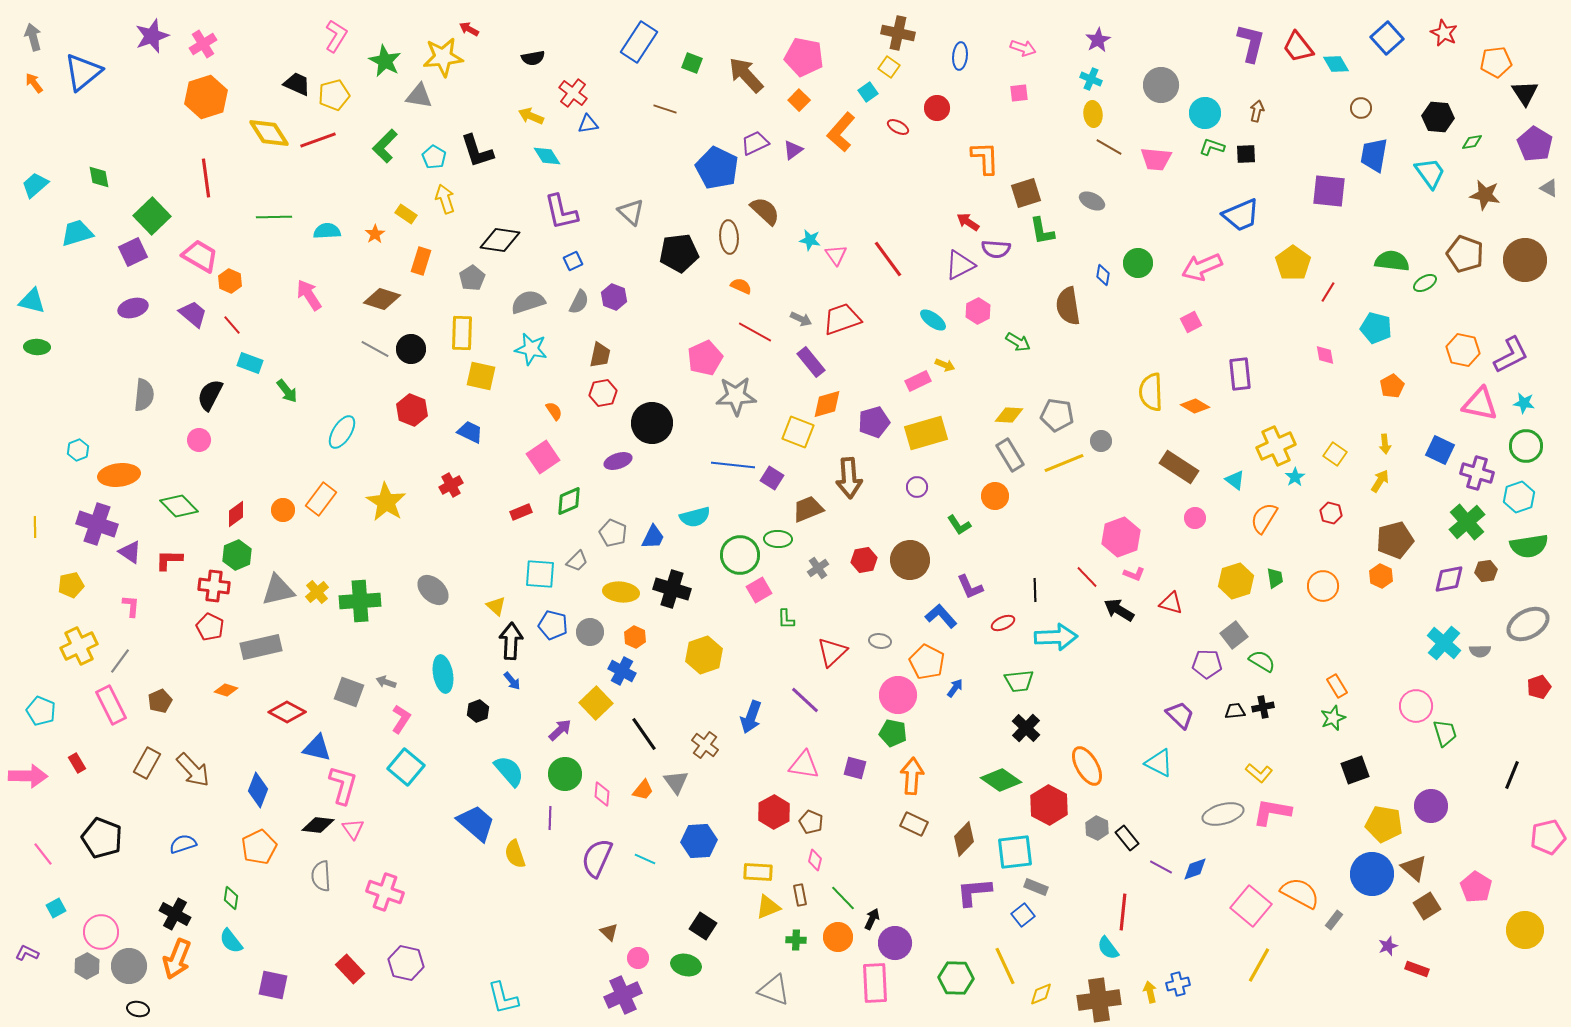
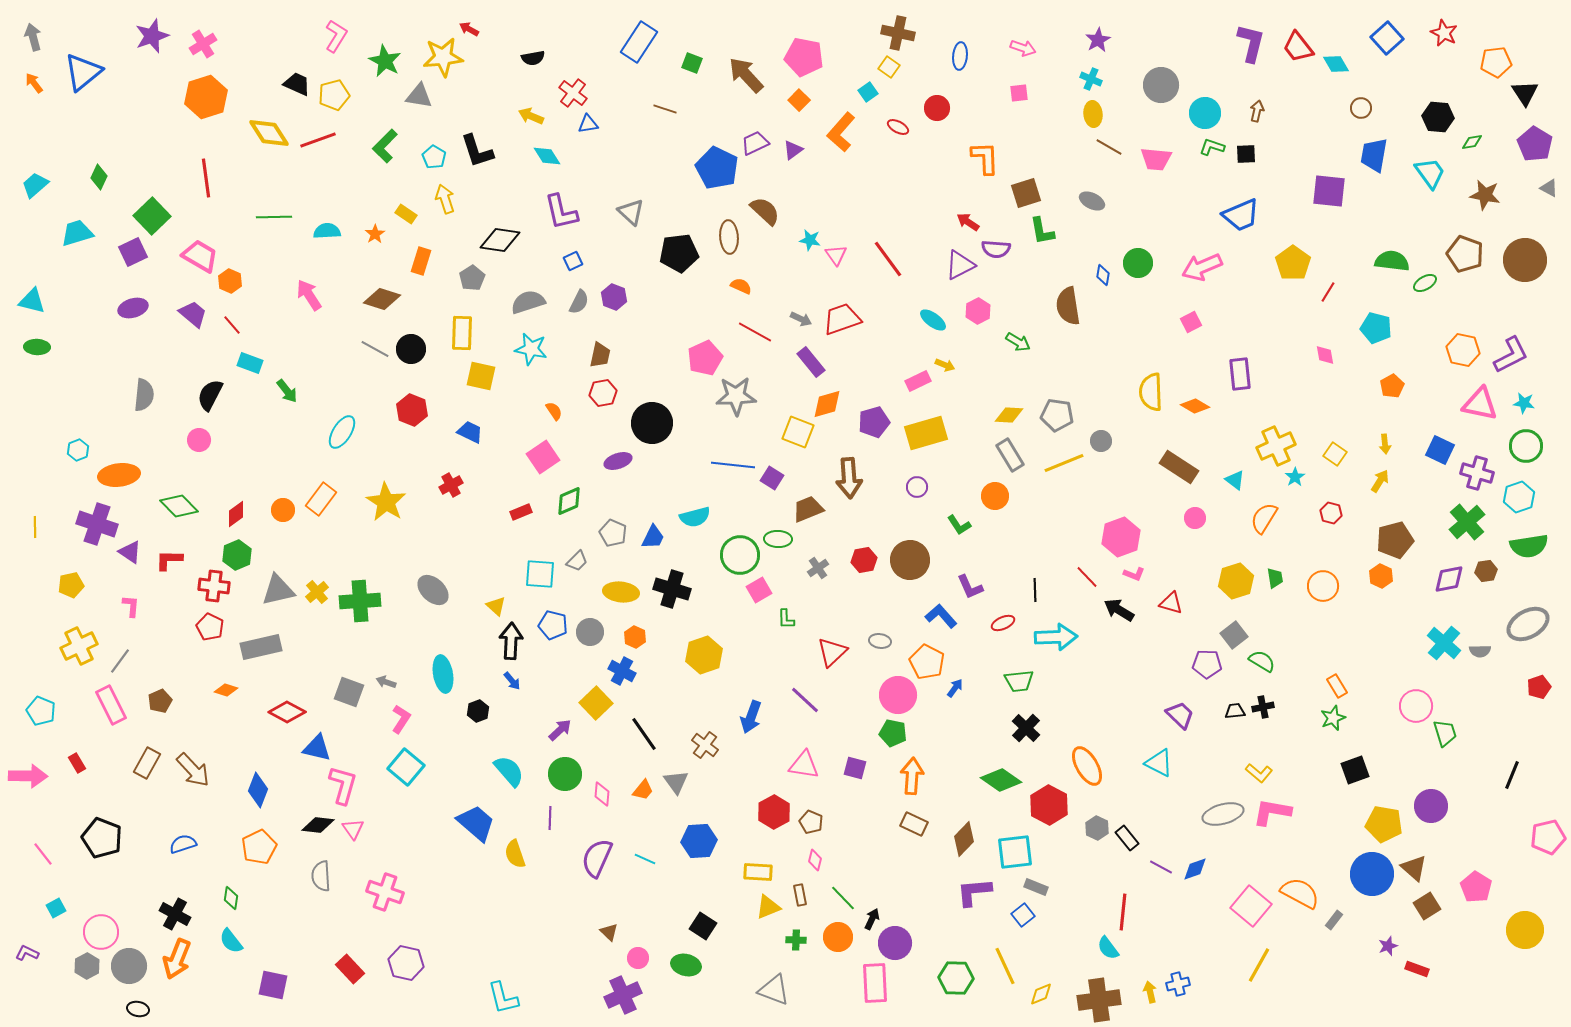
green diamond at (99, 177): rotated 35 degrees clockwise
